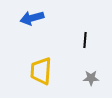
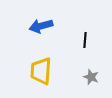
blue arrow: moved 9 px right, 8 px down
gray star: moved 1 px up; rotated 21 degrees clockwise
